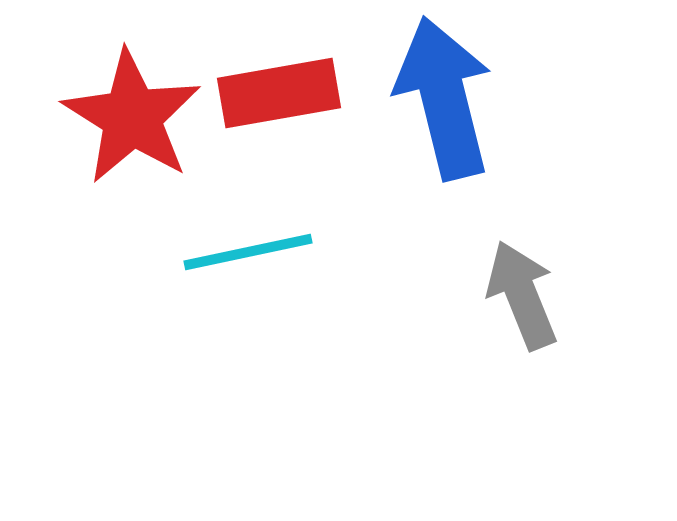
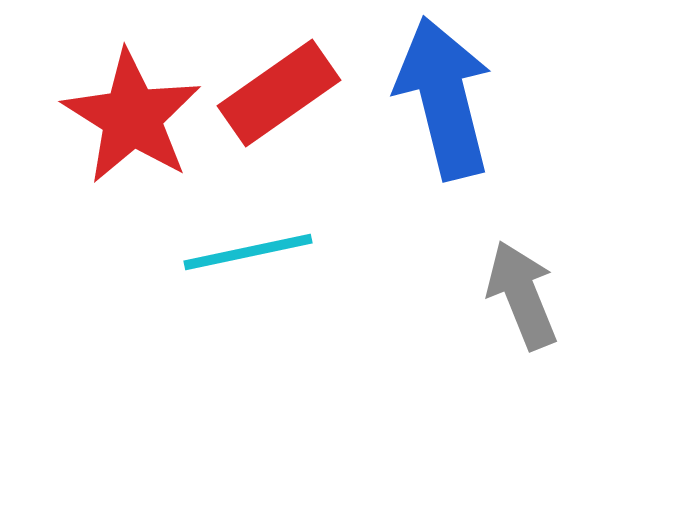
red rectangle: rotated 25 degrees counterclockwise
